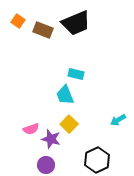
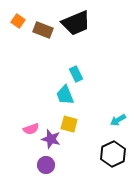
cyan rectangle: rotated 49 degrees clockwise
yellow square: rotated 30 degrees counterclockwise
black hexagon: moved 16 px right, 6 px up
